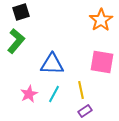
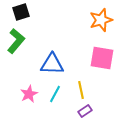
orange star: rotated 15 degrees clockwise
pink square: moved 4 px up
cyan line: moved 1 px right
